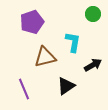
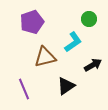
green circle: moved 4 px left, 5 px down
cyan L-shape: rotated 45 degrees clockwise
